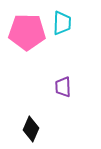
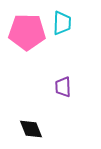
black diamond: rotated 45 degrees counterclockwise
